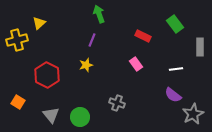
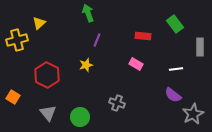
green arrow: moved 11 px left, 1 px up
red rectangle: rotated 21 degrees counterclockwise
purple line: moved 5 px right
pink rectangle: rotated 24 degrees counterclockwise
orange square: moved 5 px left, 5 px up
gray triangle: moved 3 px left, 2 px up
